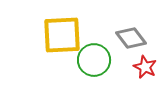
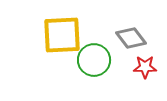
red star: rotated 25 degrees counterclockwise
